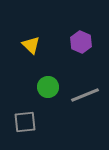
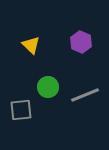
gray square: moved 4 px left, 12 px up
